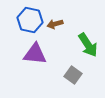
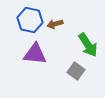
gray square: moved 3 px right, 4 px up
